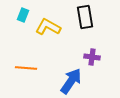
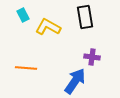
cyan rectangle: rotated 48 degrees counterclockwise
blue arrow: moved 4 px right
